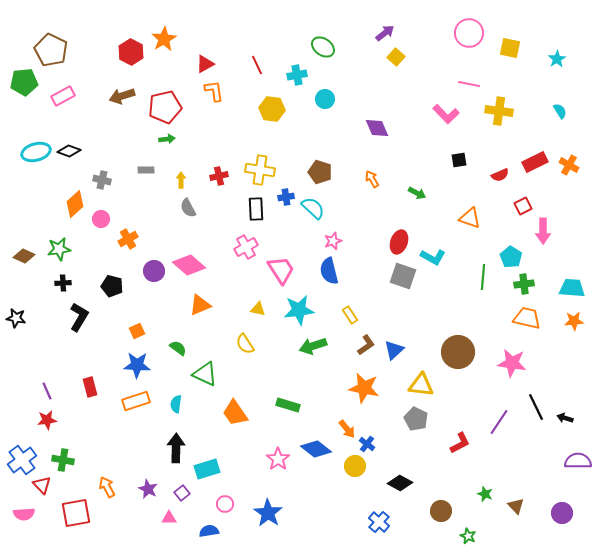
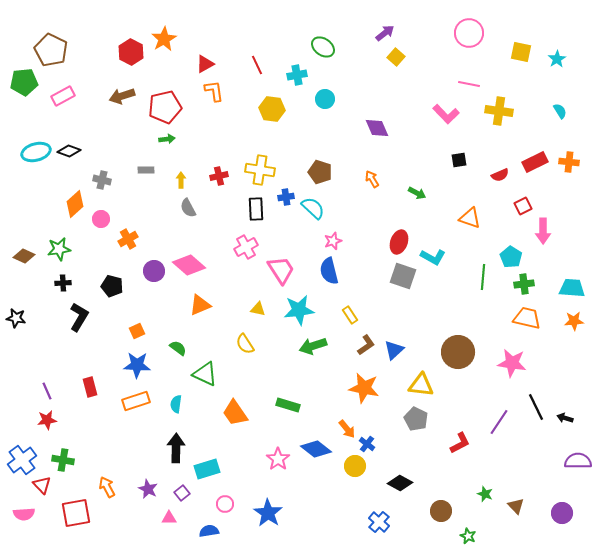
yellow square at (510, 48): moved 11 px right, 4 px down
orange cross at (569, 165): moved 3 px up; rotated 24 degrees counterclockwise
